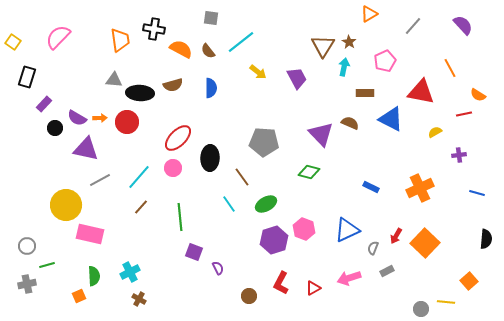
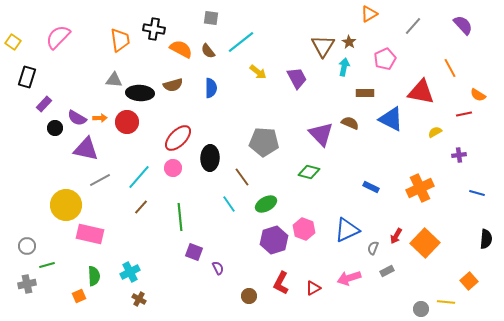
pink pentagon at (385, 61): moved 2 px up
